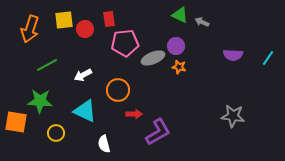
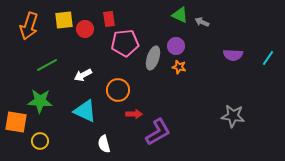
orange arrow: moved 1 px left, 3 px up
gray ellipse: rotated 50 degrees counterclockwise
yellow circle: moved 16 px left, 8 px down
